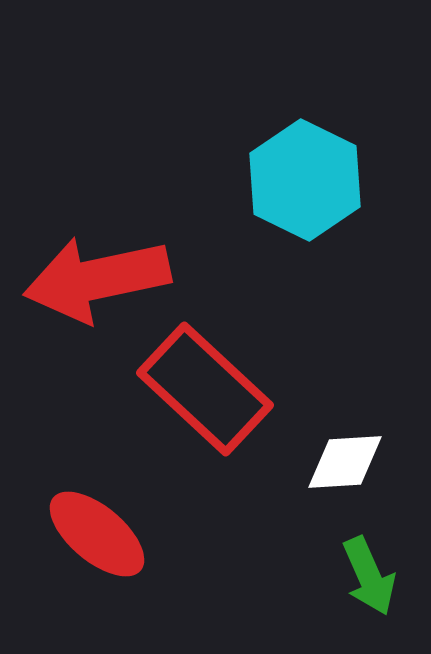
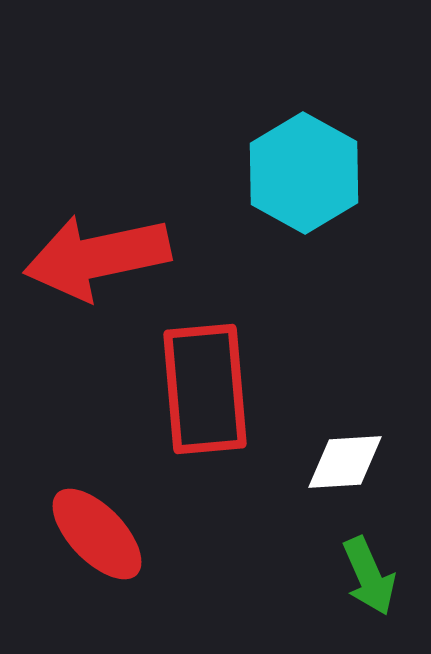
cyan hexagon: moved 1 px left, 7 px up; rotated 3 degrees clockwise
red arrow: moved 22 px up
red rectangle: rotated 42 degrees clockwise
red ellipse: rotated 6 degrees clockwise
